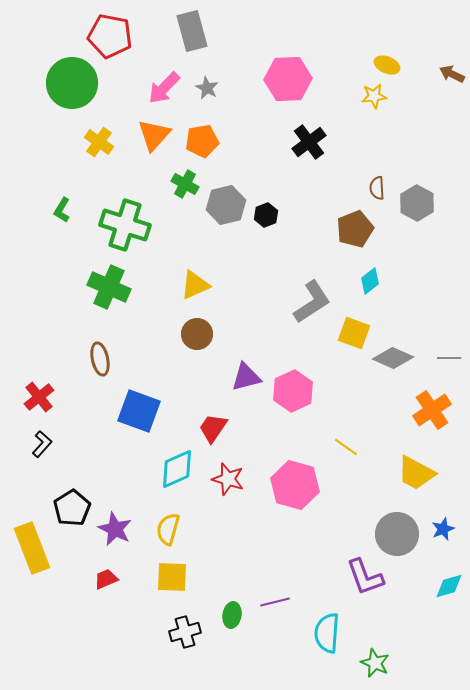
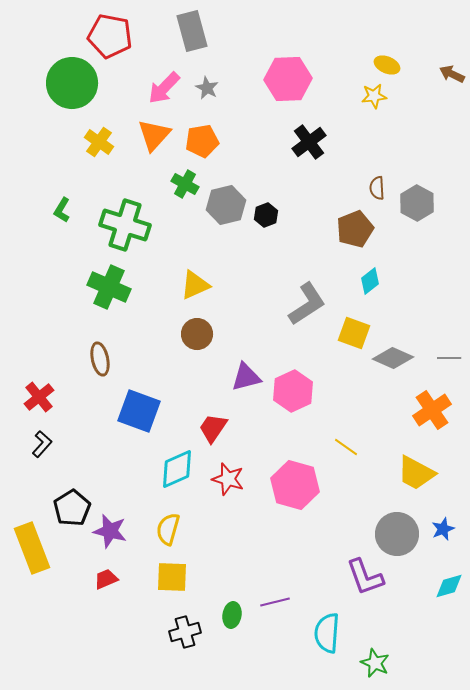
gray L-shape at (312, 302): moved 5 px left, 2 px down
purple star at (115, 529): moved 5 px left, 2 px down; rotated 12 degrees counterclockwise
